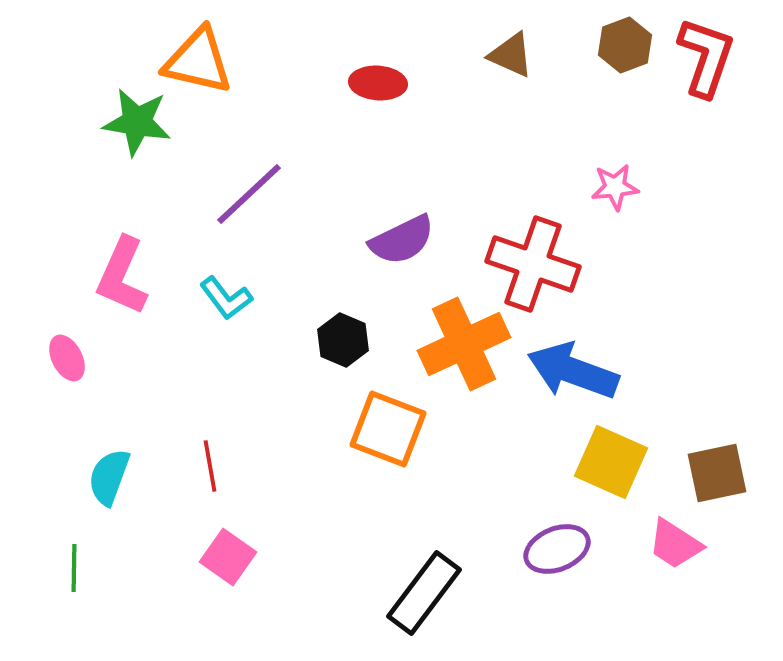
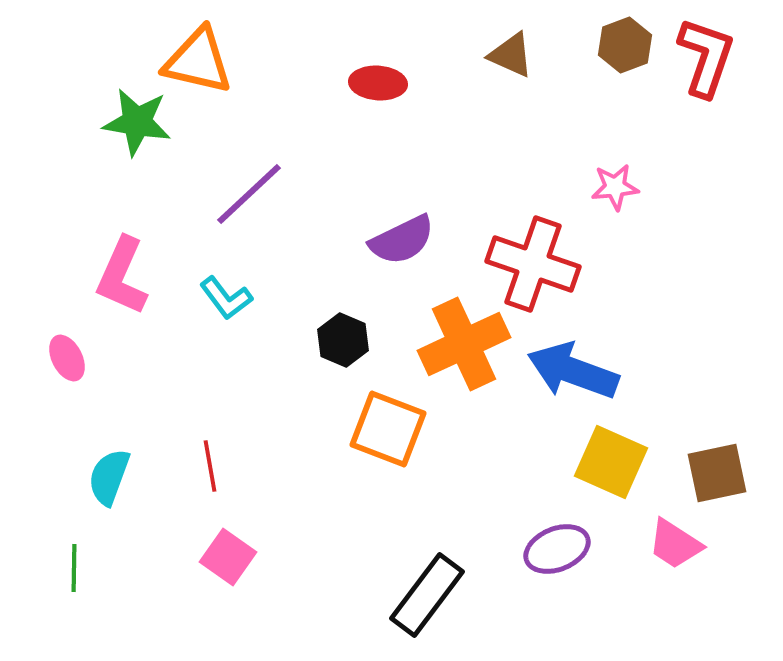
black rectangle: moved 3 px right, 2 px down
